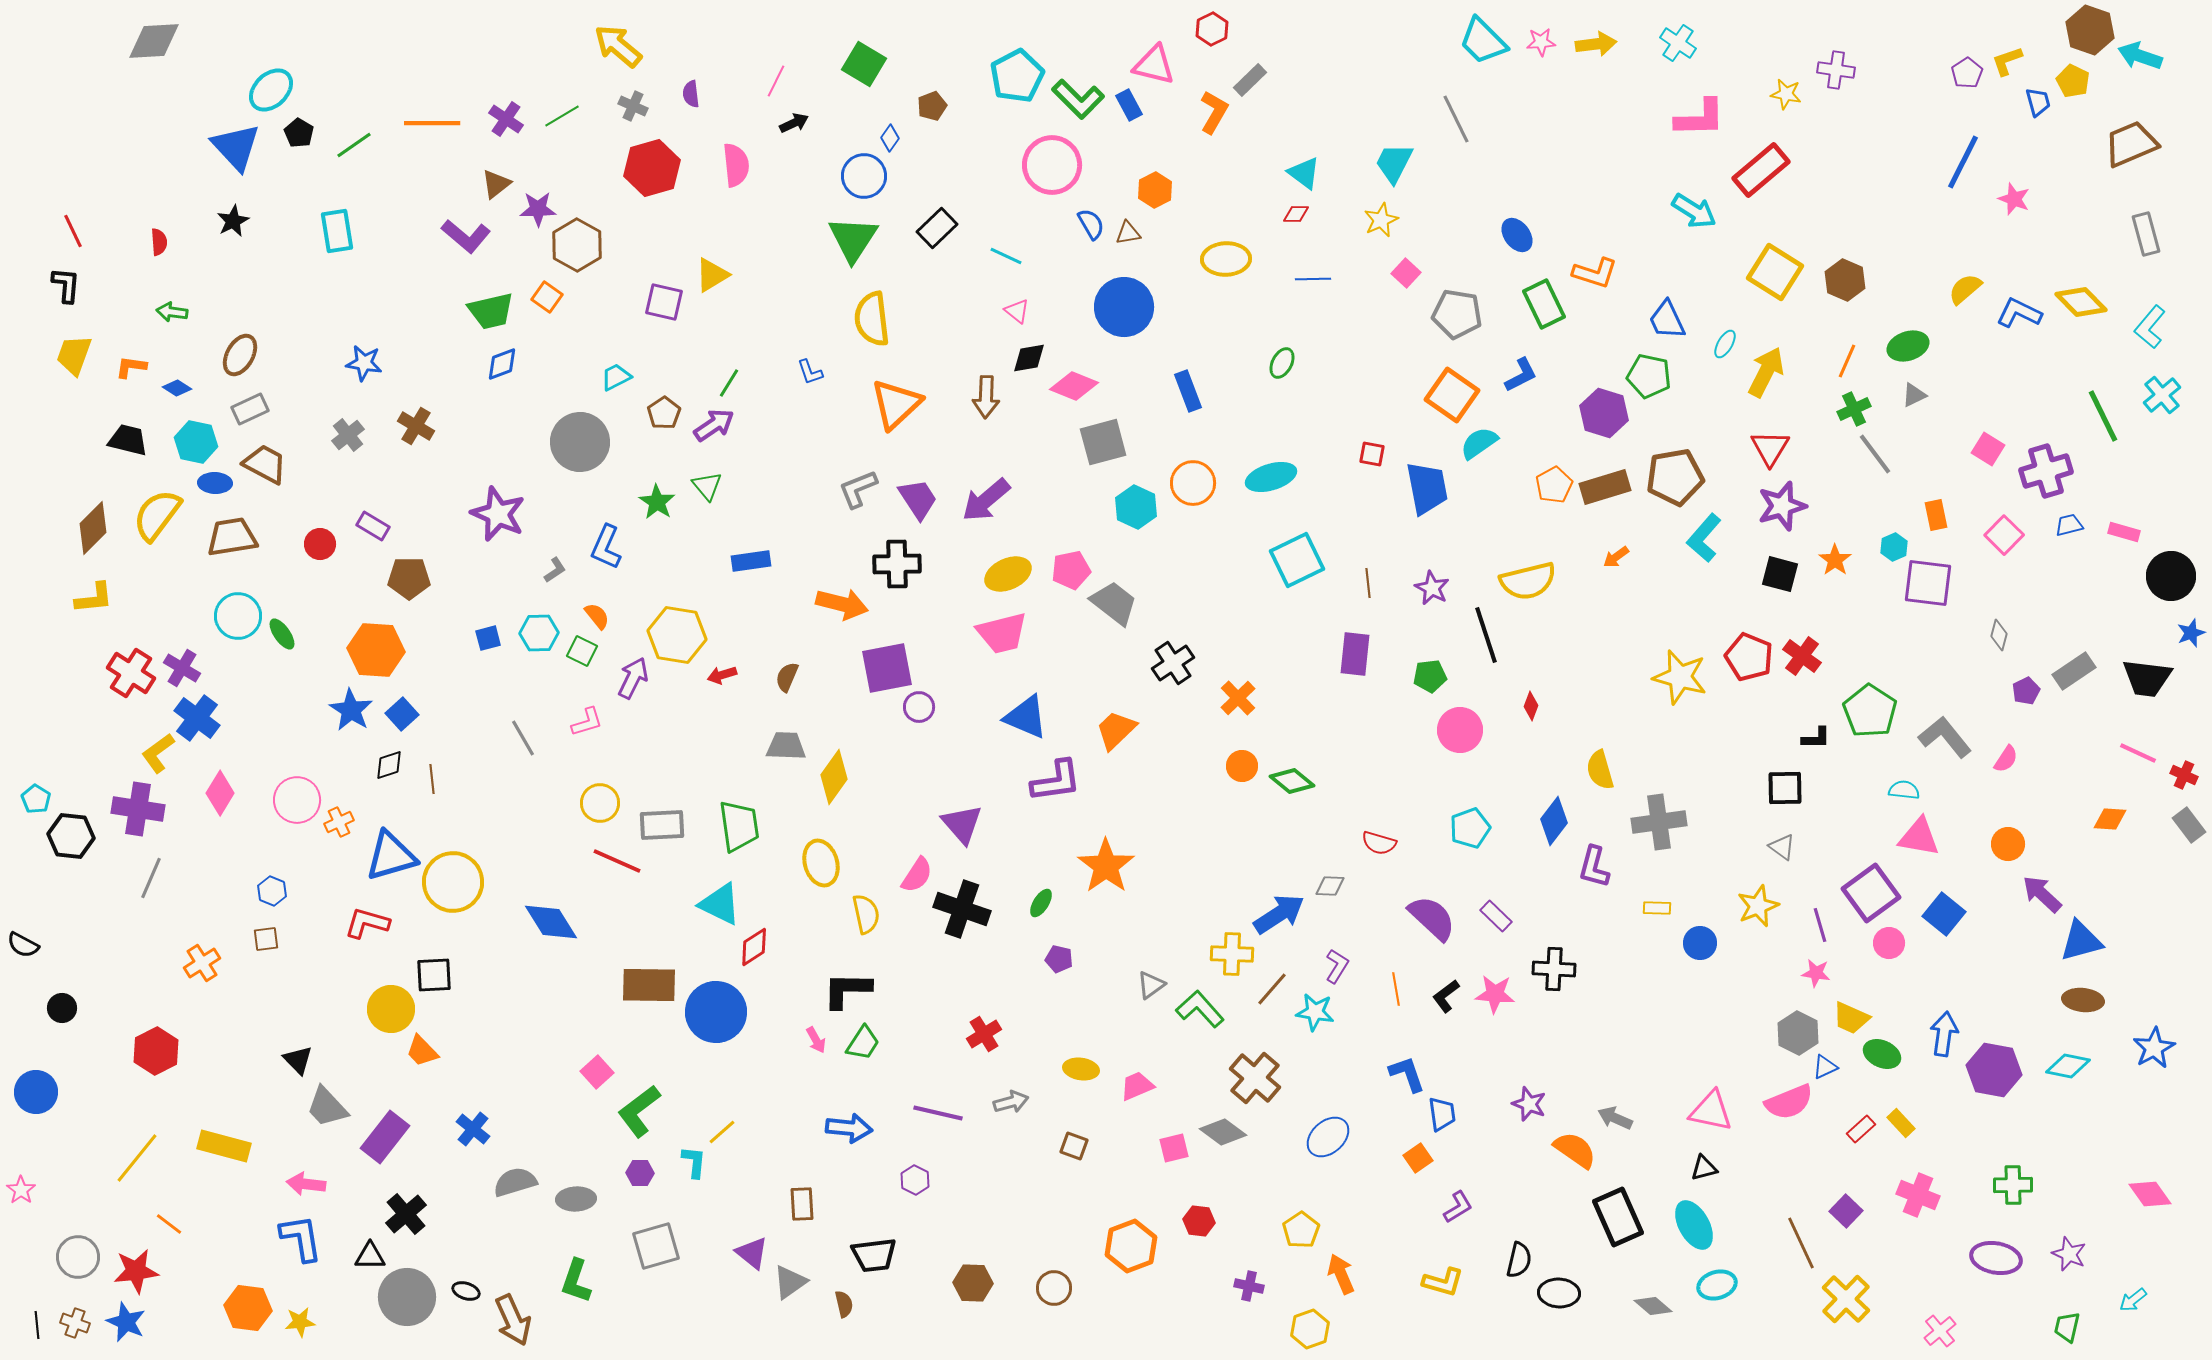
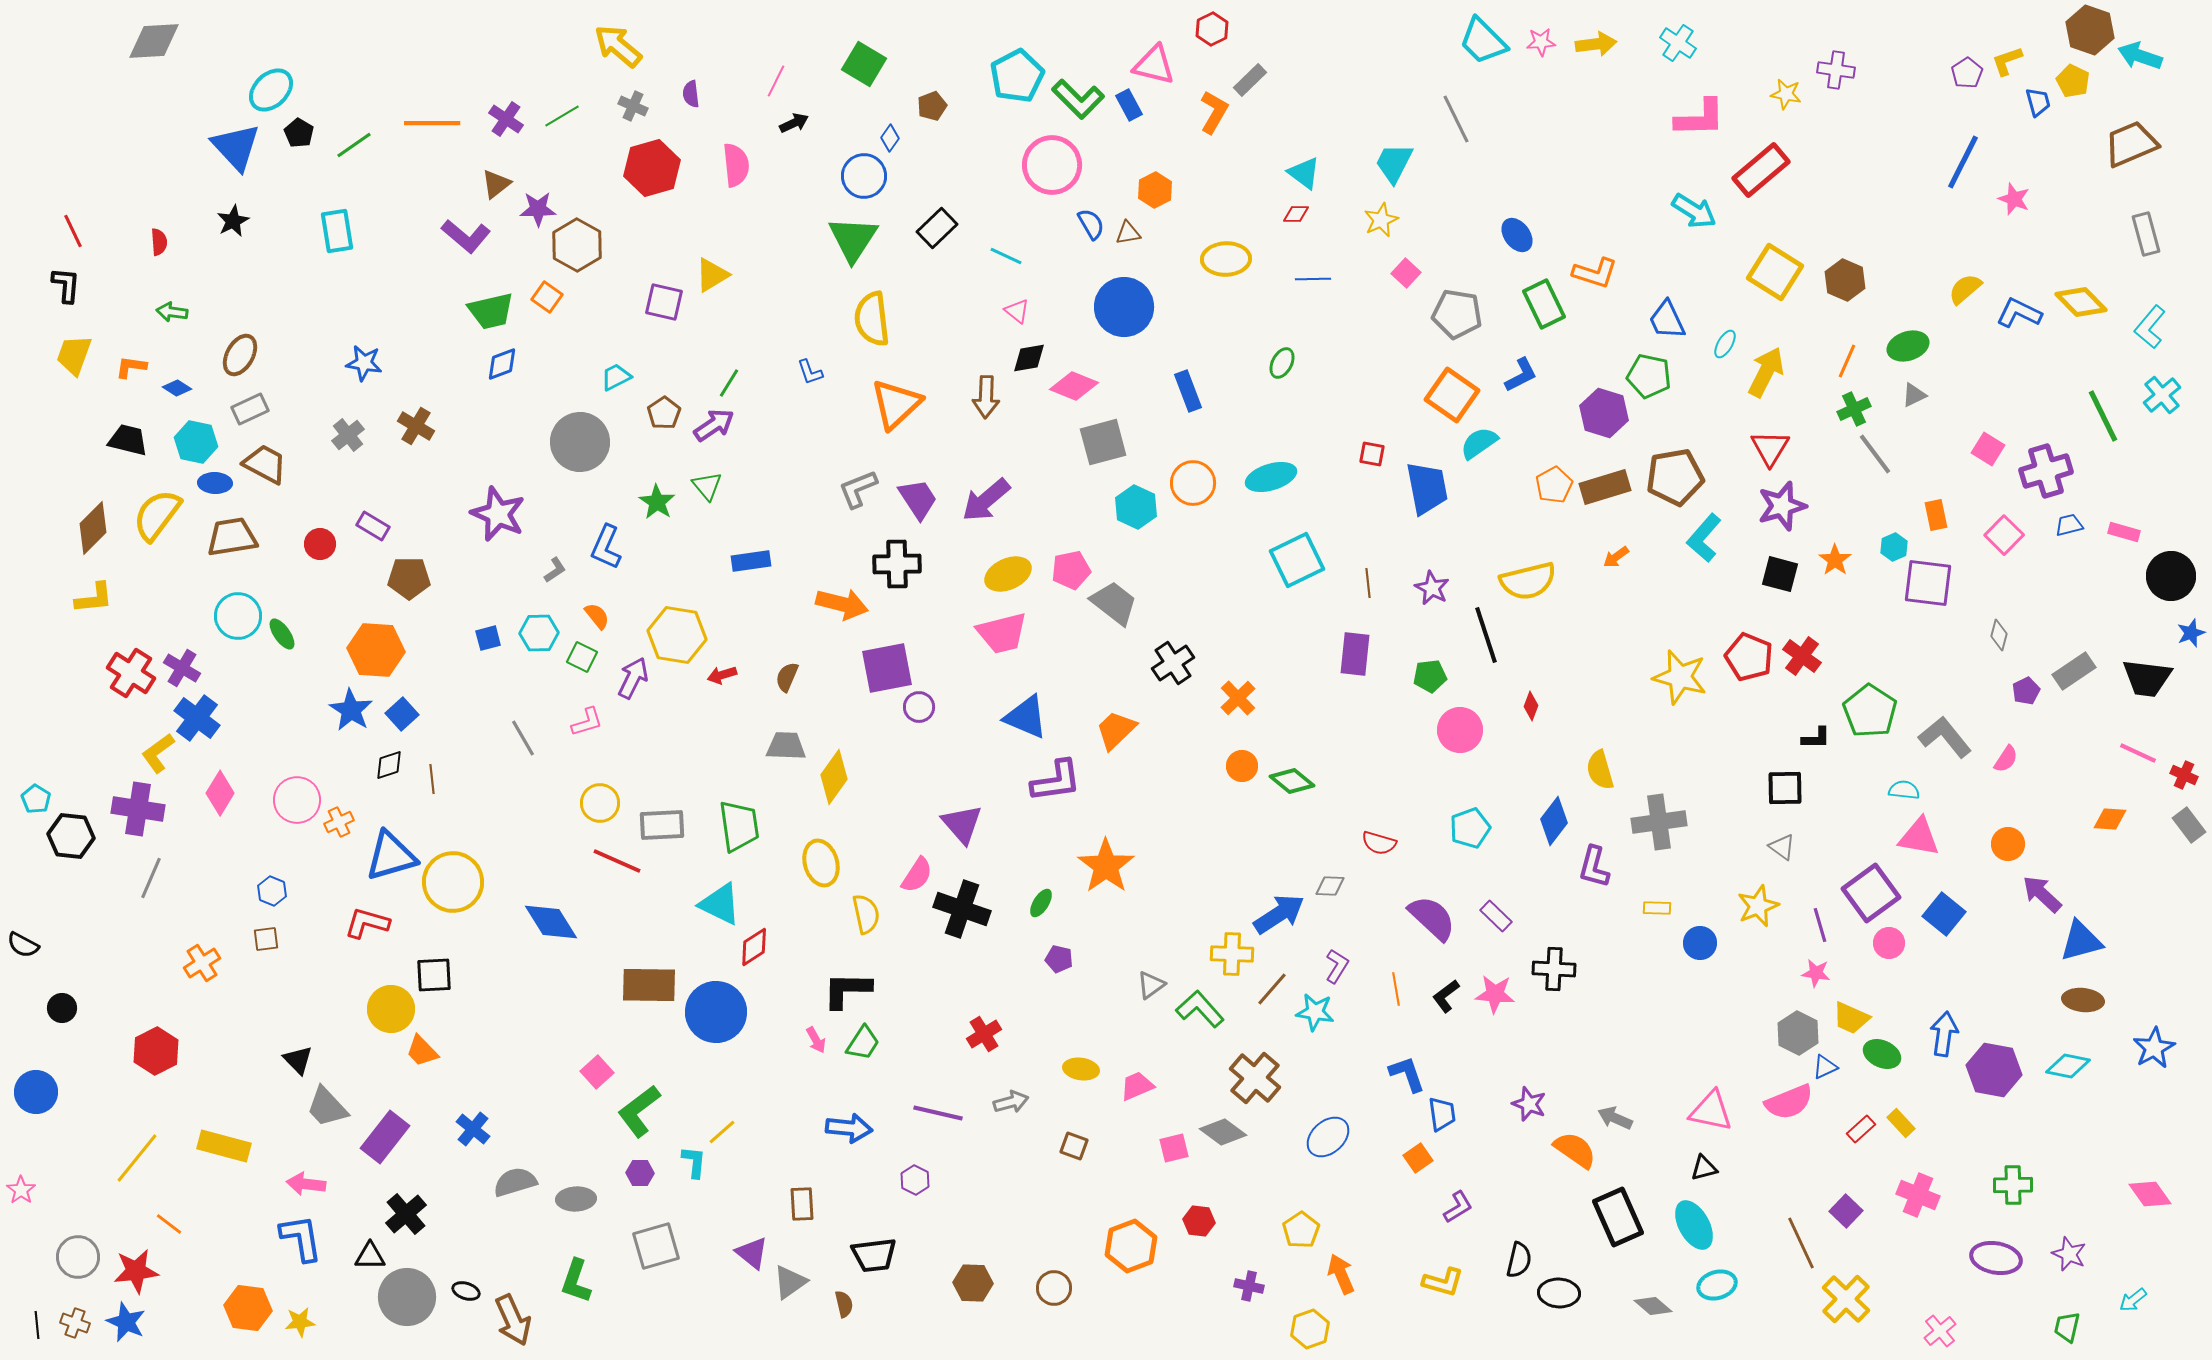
green square at (582, 651): moved 6 px down
